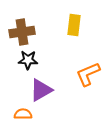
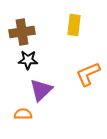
purple triangle: rotated 15 degrees counterclockwise
